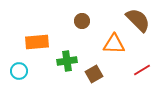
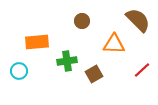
red line: rotated 12 degrees counterclockwise
